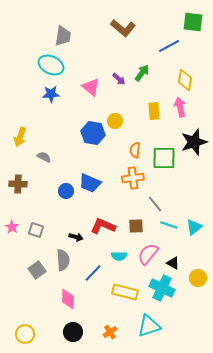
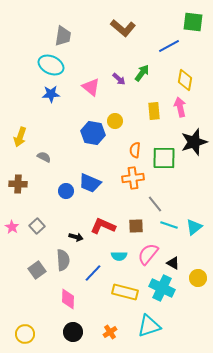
gray square at (36, 230): moved 1 px right, 4 px up; rotated 28 degrees clockwise
